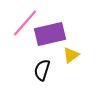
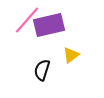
pink line: moved 2 px right, 3 px up
purple rectangle: moved 1 px left, 9 px up
